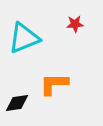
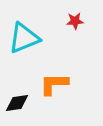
red star: moved 3 px up
